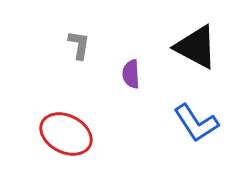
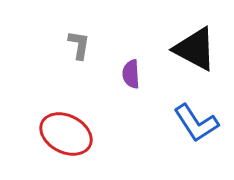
black triangle: moved 1 px left, 2 px down
